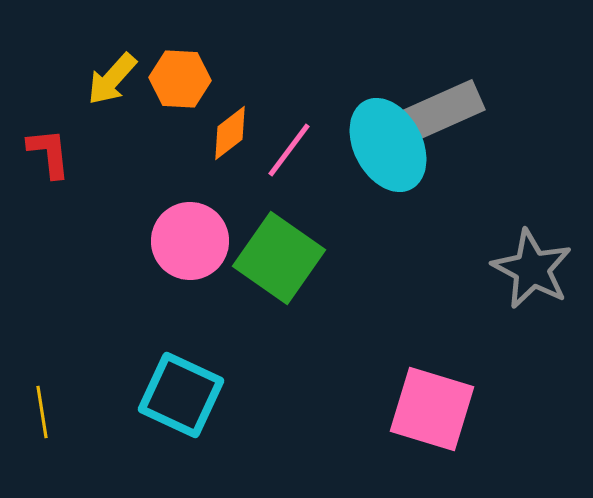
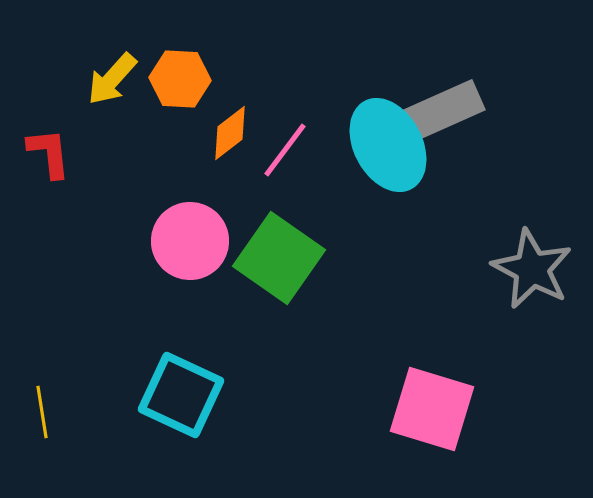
pink line: moved 4 px left
